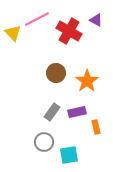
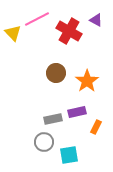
gray rectangle: moved 1 px right, 7 px down; rotated 42 degrees clockwise
orange rectangle: rotated 40 degrees clockwise
